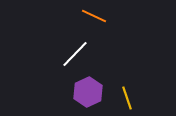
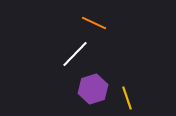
orange line: moved 7 px down
purple hexagon: moved 5 px right, 3 px up; rotated 8 degrees clockwise
